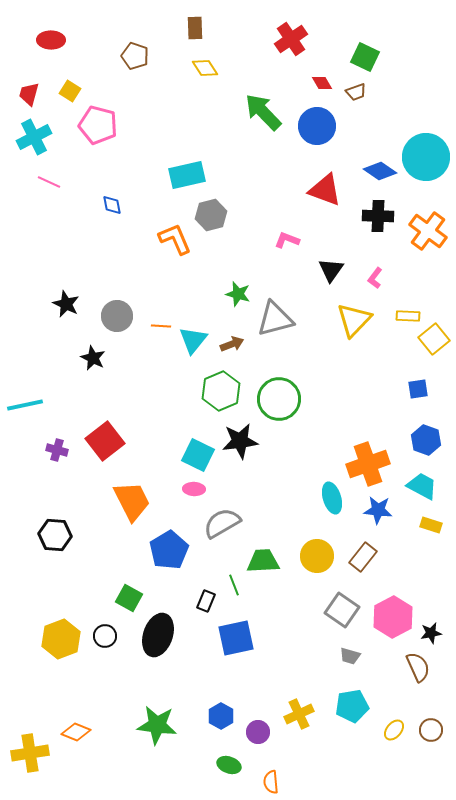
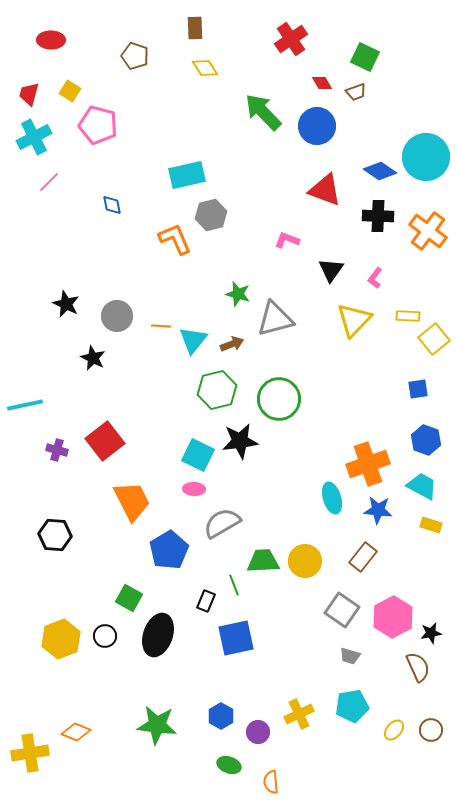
pink line at (49, 182): rotated 70 degrees counterclockwise
green hexagon at (221, 391): moved 4 px left, 1 px up; rotated 9 degrees clockwise
yellow circle at (317, 556): moved 12 px left, 5 px down
